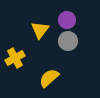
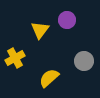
gray circle: moved 16 px right, 20 px down
